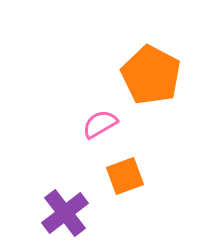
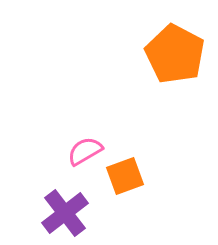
orange pentagon: moved 24 px right, 21 px up
pink semicircle: moved 15 px left, 27 px down
